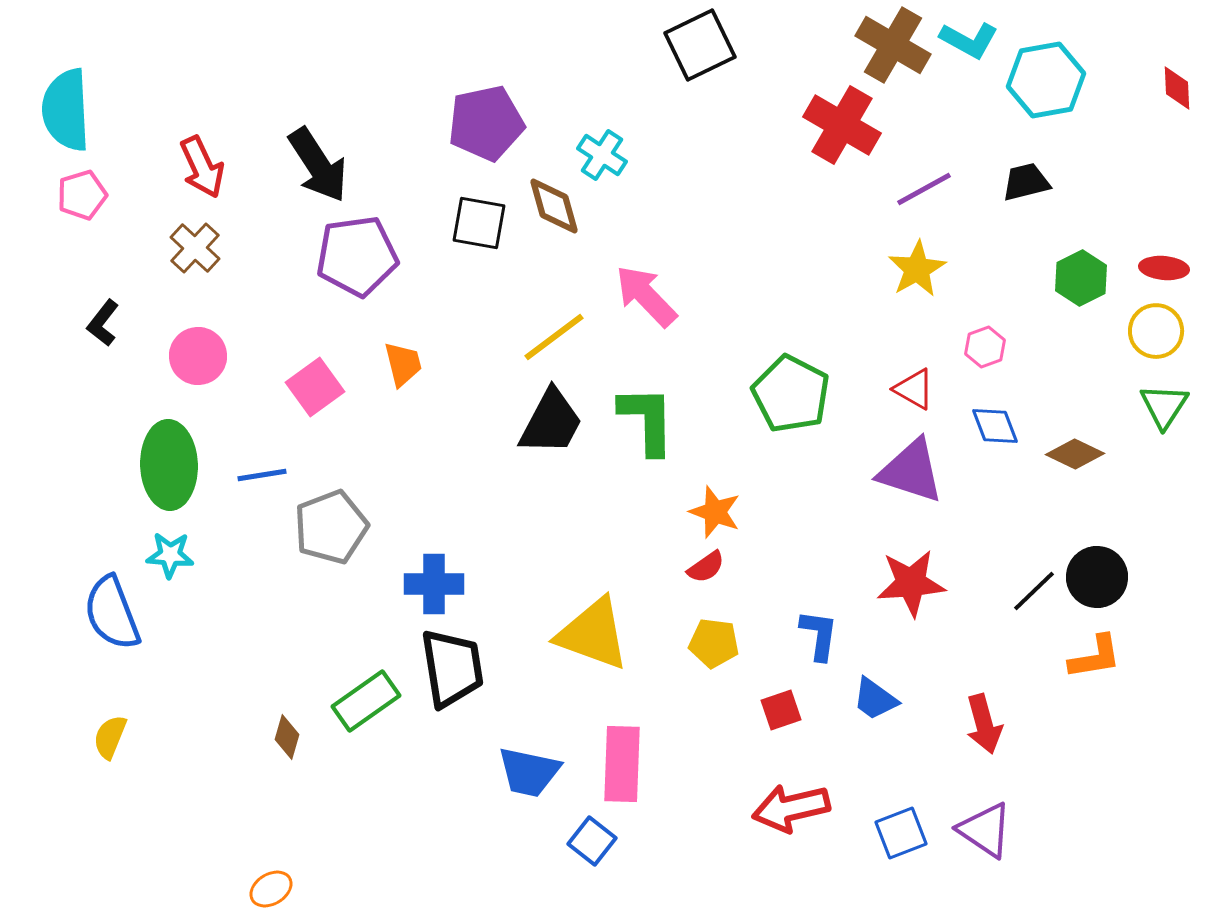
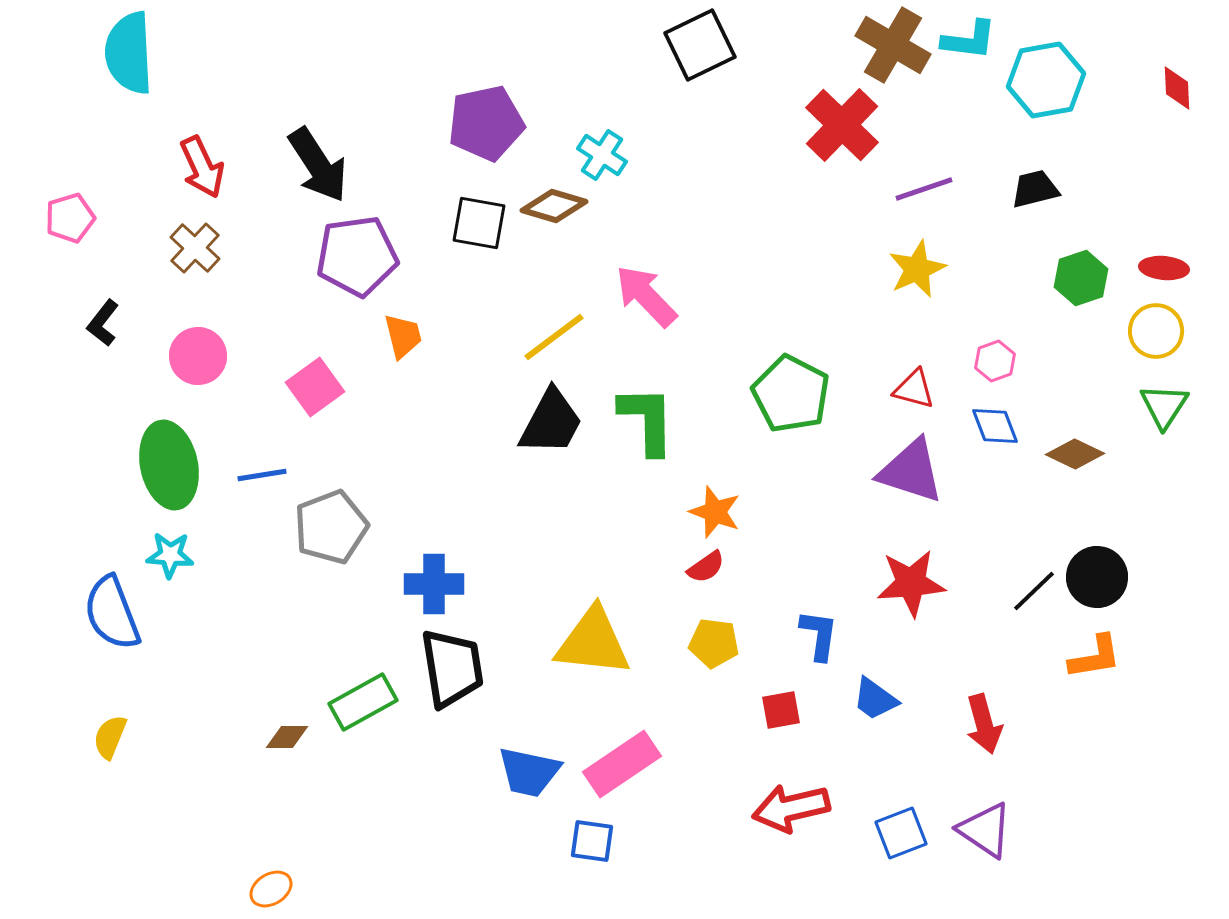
cyan L-shape at (969, 40): rotated 22 degrees counterclockwise
cyan semicircle at (66, 110): moved 63 px right, 57 px up
red cross at (842, 125): rotated 14 degrees clockwise
black trapezoid at (1026, 182): moved 9 px right, 7 px down
purple line at (924, 189): rotated 10 degrees clockwise
pink pentagon at (82, 195): moved 12 px left, 23 px down
brown diamond at (554, 206): rotated 58 degrees counterclockwise
yellow star at (917, 269): rotated 6 degrees clockwise
green hexagon at (1081, 278): rotated 8 degrees clockwise
pink hexagon at (985, 347): moved 10 px right, 14 px down
orange trapezoid at (403, 364): moved 28 px up
red triangle at (914, 389): rotated 15 degrees counterclockwise
green ellipse at (169, 465): rotated 10 degrees counterclockwise
yellow triangle at (593, 634): moved 8 px down; rotated 14 degrees counterclockwise
green rectangle at (366, 701): moved 3 px left, 1 px down; rotated 6 degrees clockwise
red square at (781, 710): rotated 9 degrees clockwise
brown diamond at (287, 737): rotated 75 degrees clockwise
pink rectangle at (622, 764): rotated 54 degrees clockwise
blue square at (592, 841): rotated 30 degrees counterclockwise
